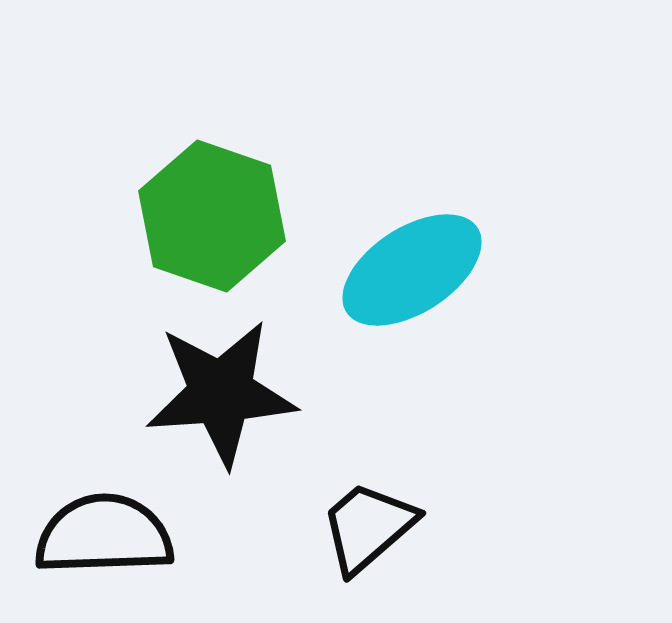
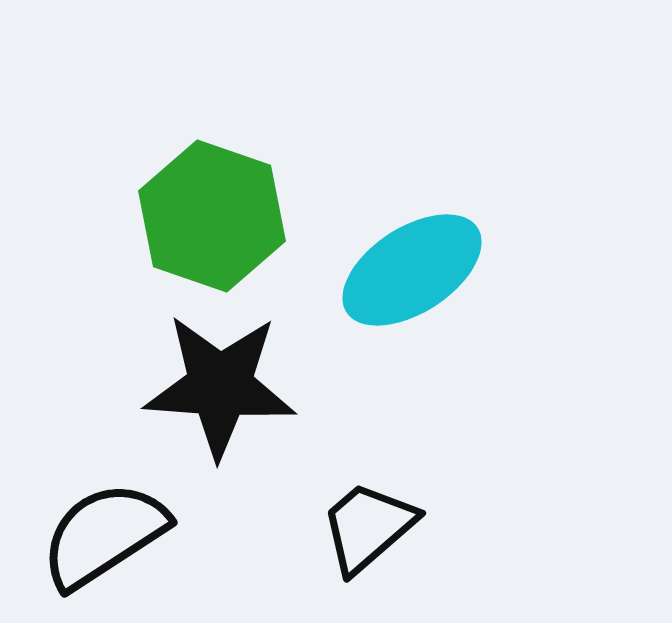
black star: moved 1 px left, 7 px up; rotated 8 degrees clockwise
black semicircle: rotated 31 degrees counterclockwise
